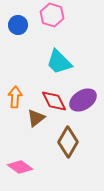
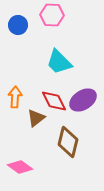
pink hexagon: rotated 15 degrees counterclockwise
brown diamond: rotated 16 degrees counterclockwise
